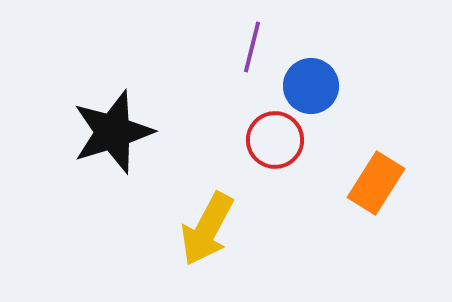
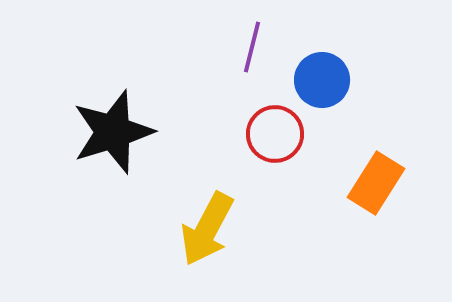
blue circle: moved 11 px right, 6 px up
red circle: moved 6 px up
